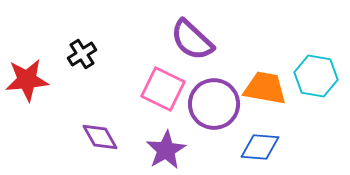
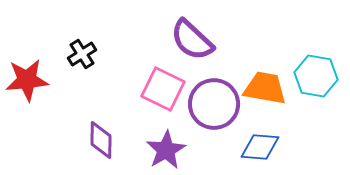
purple diamond: moved 1 px right, 3 px down; rotated 30 degrees clockwise
